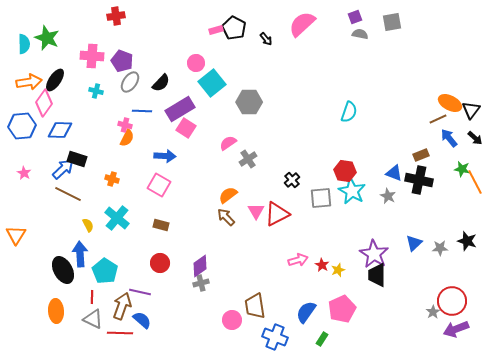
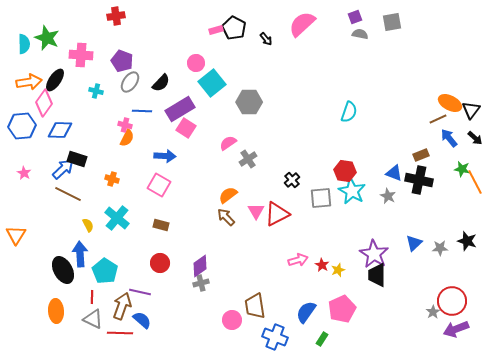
pink cross at (92, 56): moved 11 px left, 1 px up
